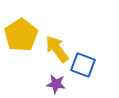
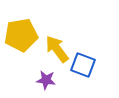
yellow pentagon: rotated 24 degrees clockwise
purple star: moved 10 px left, 4 px up
